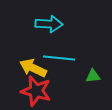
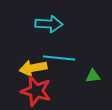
yellow arrow: rotated 36 degrees counterclockwise
